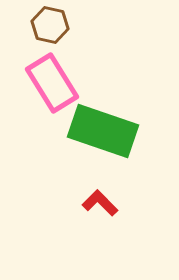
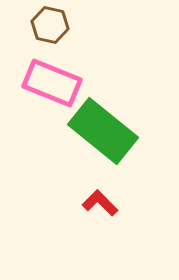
pink rectangle: rotated 36 degrees counterclockwise
green rectangle: rotated 20 degrees clockwise
